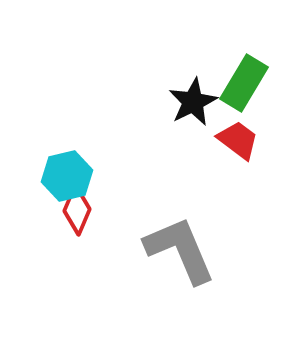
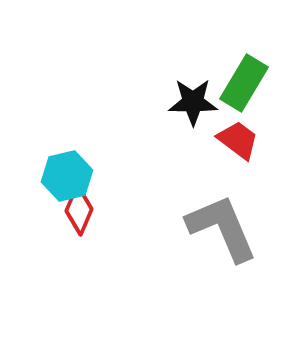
black star: rotated 27 degrees clockwise
red diamond: moved 2 px right
gray L-shape: moved 42 px right, 22 px up
